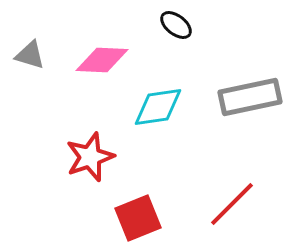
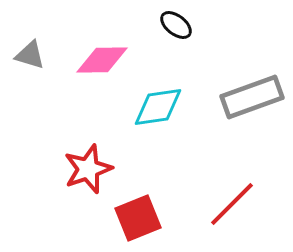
pink diamond: rotated 4 degrees counterclockwise
gray rectangle: moved 2 px right; rotated 8 degrees counterclockwise
red star: moved 2 px left, 12 px down
